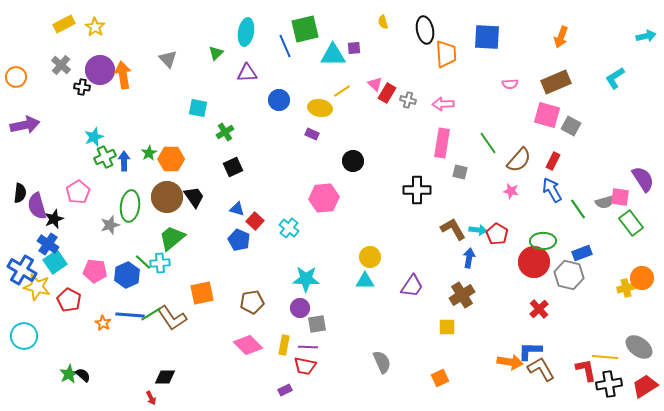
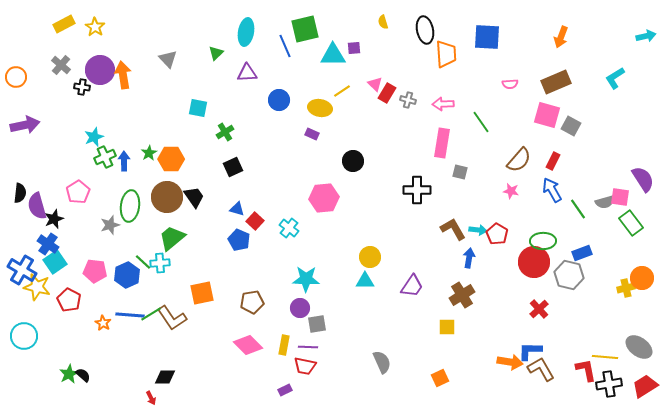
green line at (488, 143): moved 7 px left, 21 px up
